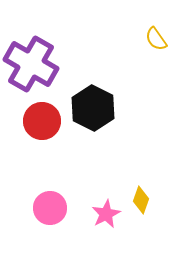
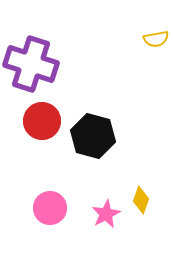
yellow semicircle: rotated 65 degrees counterclockwise
purple cross: rotated 12 degrees counterclockwise
black hexagon: moved 28 px down; rotated 12 degrees counterclockwise
